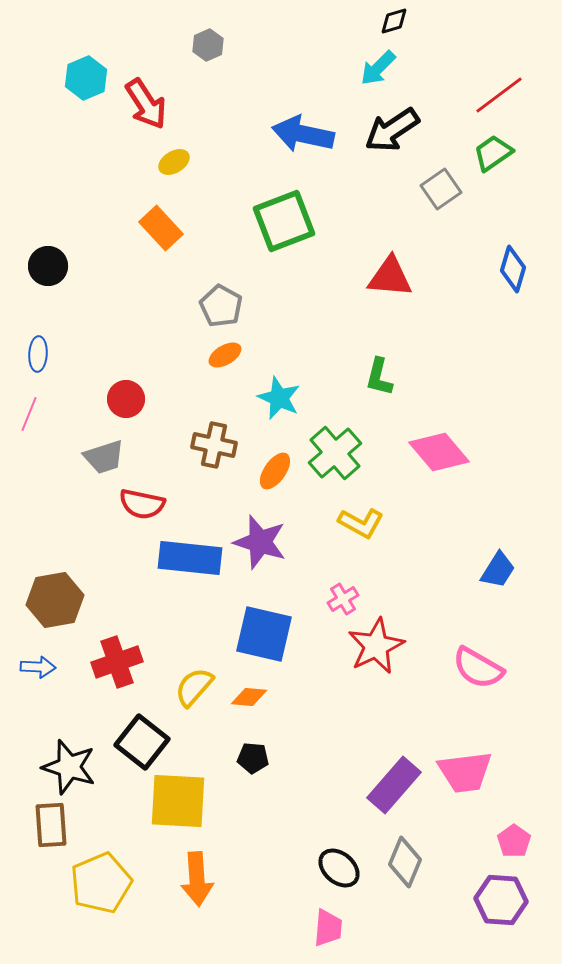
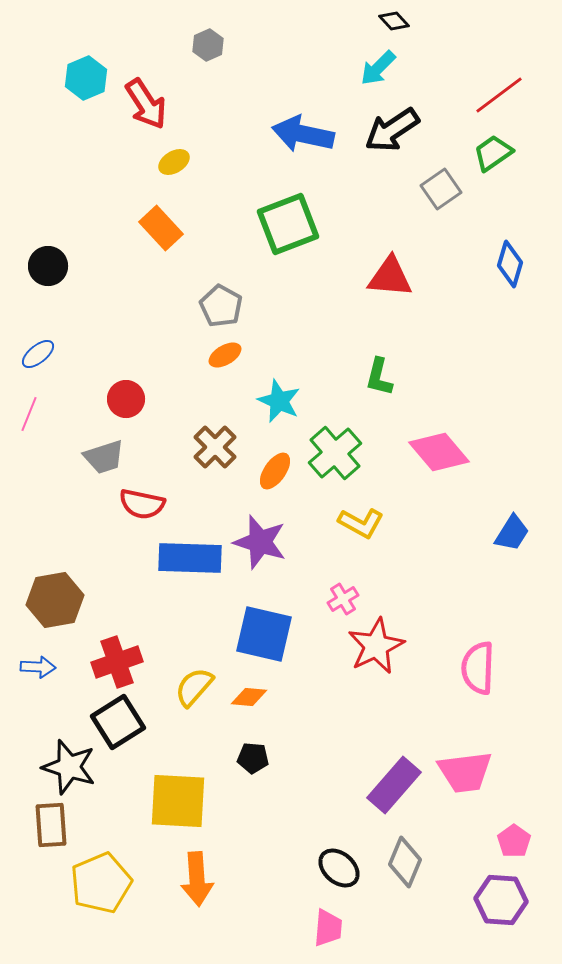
black diamond at (394, 21): rotated 64 degrees clockwise
green square at (284, 221): moved 4 px right, 3 px down
blue diamond at (513, 269): moved 3 px left, 5 px up
blue ellipse at (38, 354): rotated 48 degrees clockwise
cyan star at (279, 398): moved 3 px down
brown cross at (214, 445): moved 1 px right, 2 px down; rotated 33 degrees clockwise
blue rectangle at (190, 558): rotated 4 degrees counterclockwise
blue trapezoid at (498, 570): moved 14 px right, 37 px up
pink semicircle at (478, 668): rotated 62 degrees clockwise
black square at (142, 742): moved 24 px left, 20 px up; rotated 20 degrees clockwise
